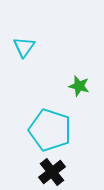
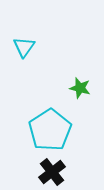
green star: moved 1 px right, 2 px down
cyan pentagon: rotated 21 degrees clockwise
